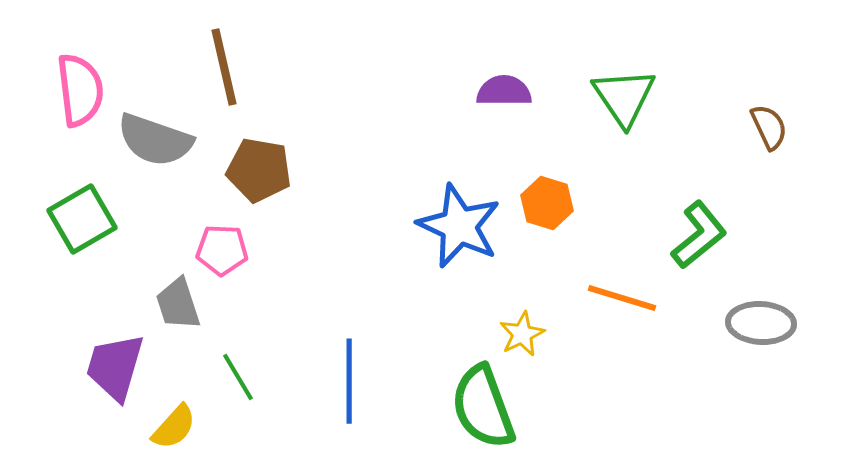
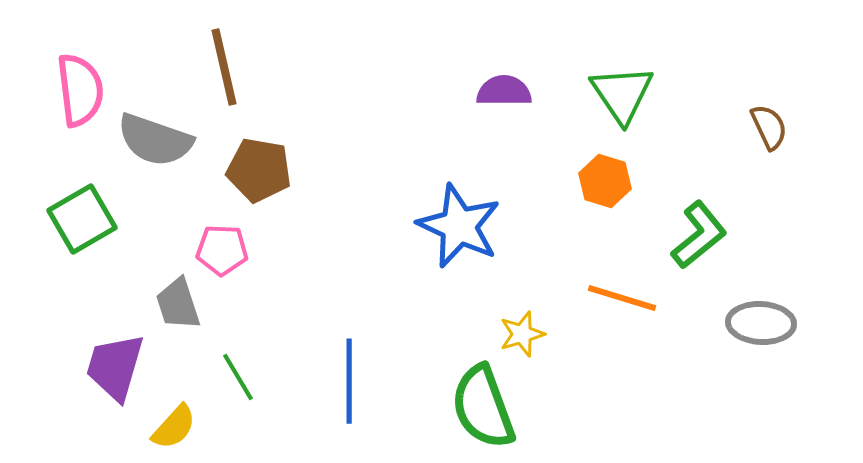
green triangle: moved 2 px left, 3 px up
orange hexagon: moved 58 px right, 22 px up
yellow star: rotated 9 degrees clockwise
